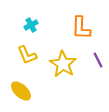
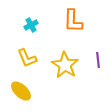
orange L-shape: moved 8 px left, 7 px up
yellow L-shape: moved 3 px down
purple line: rotated 21 degrees clockwise
yellow star: moved 2 px right, 1 px down
